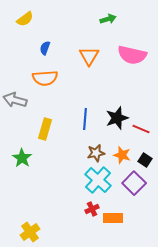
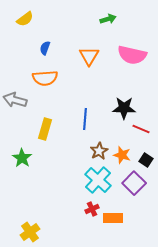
black star: moved 7 px right, 10 px up; rotated 20 degrees clockwise
brown star: moved 3 px right, 2 px up; rotated 18 degrees counterclockwise
black square: moved 1 px right
